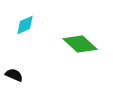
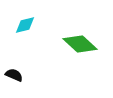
cyan diamond: rotated 10 degrees clockwise
